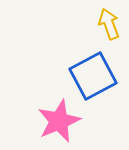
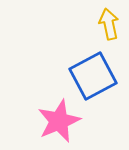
yellow arrow: rotated 8 degrees clockwise
